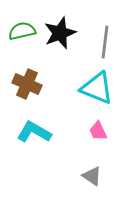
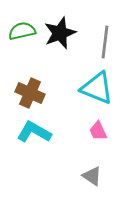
brown cross: moved 3 px right, 9 px down
